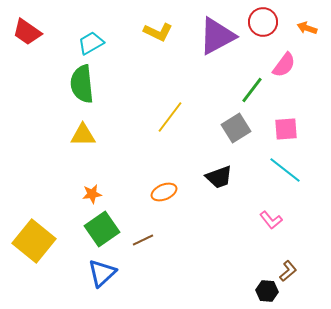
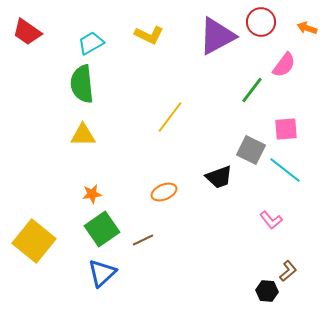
red circle: moved 2 px left
yellow L-shape: moved 9 px left, 3 px down
gray square: moved 15 px right, 22 px down; rotated 32 degrees counterclockwise
